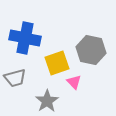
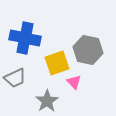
gray hexagon: moved 3 px left
gray trapezoid: rotated 10 degrees counterclockwise
